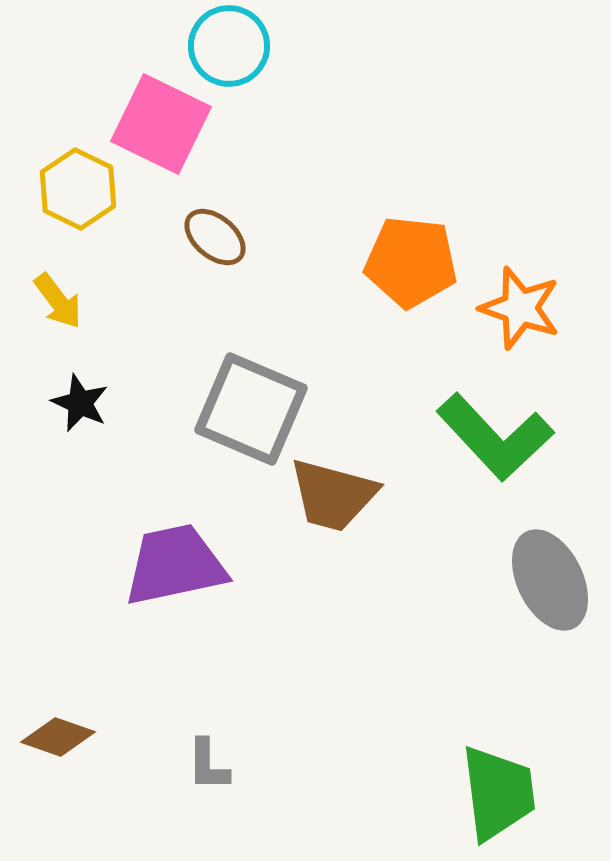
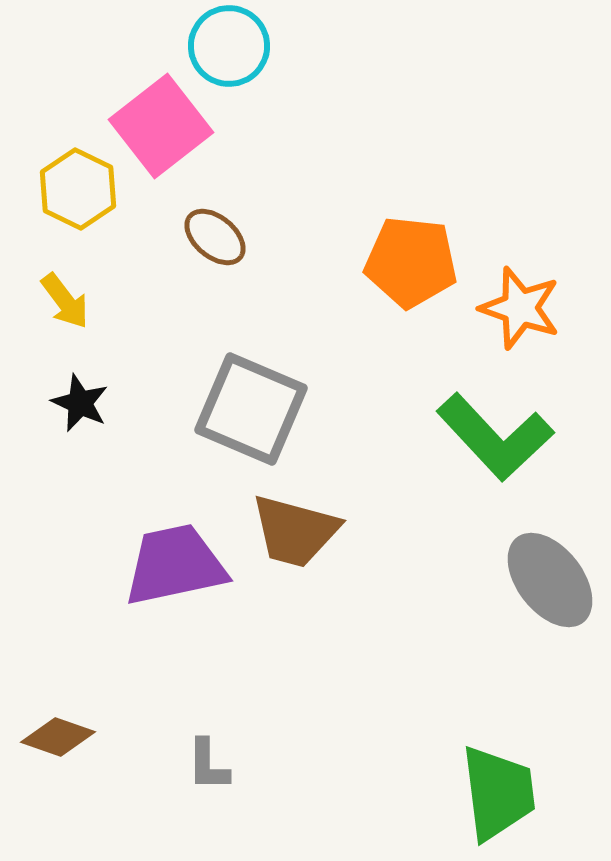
pink square: moved 2 px down; rotated 26 degrees clockwise
yellow arrow: moved 7 px right
brown trapezoid: moved 38 px left, 36 px down
gray ellipse: rotated 12 degrees counterclockwise
